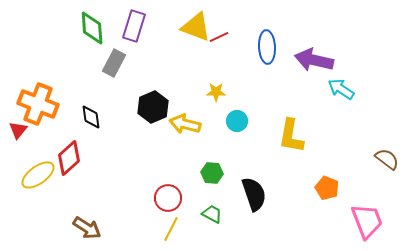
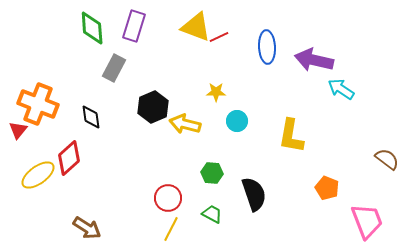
gray rectangle: moved 5 px down
